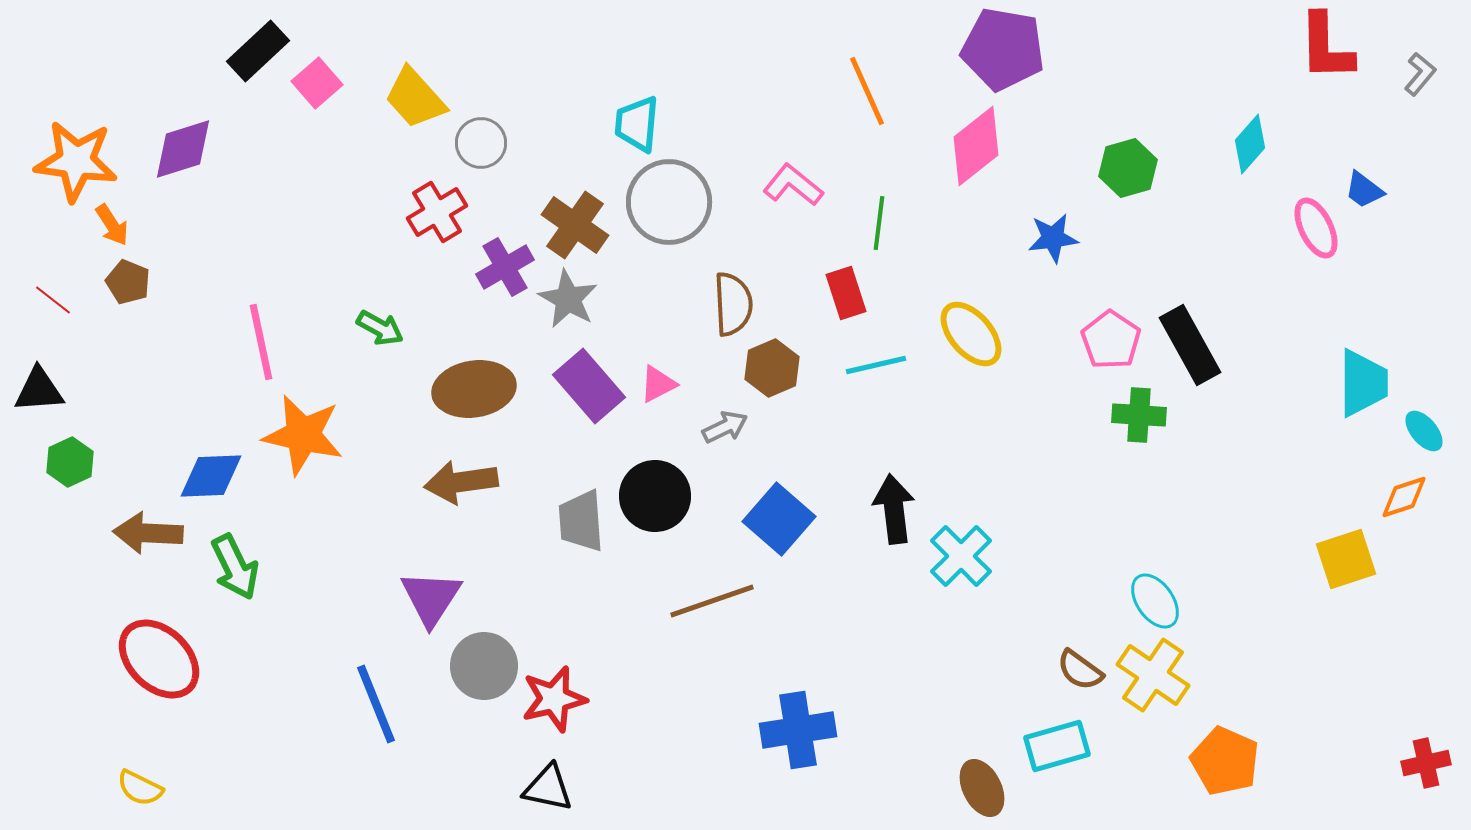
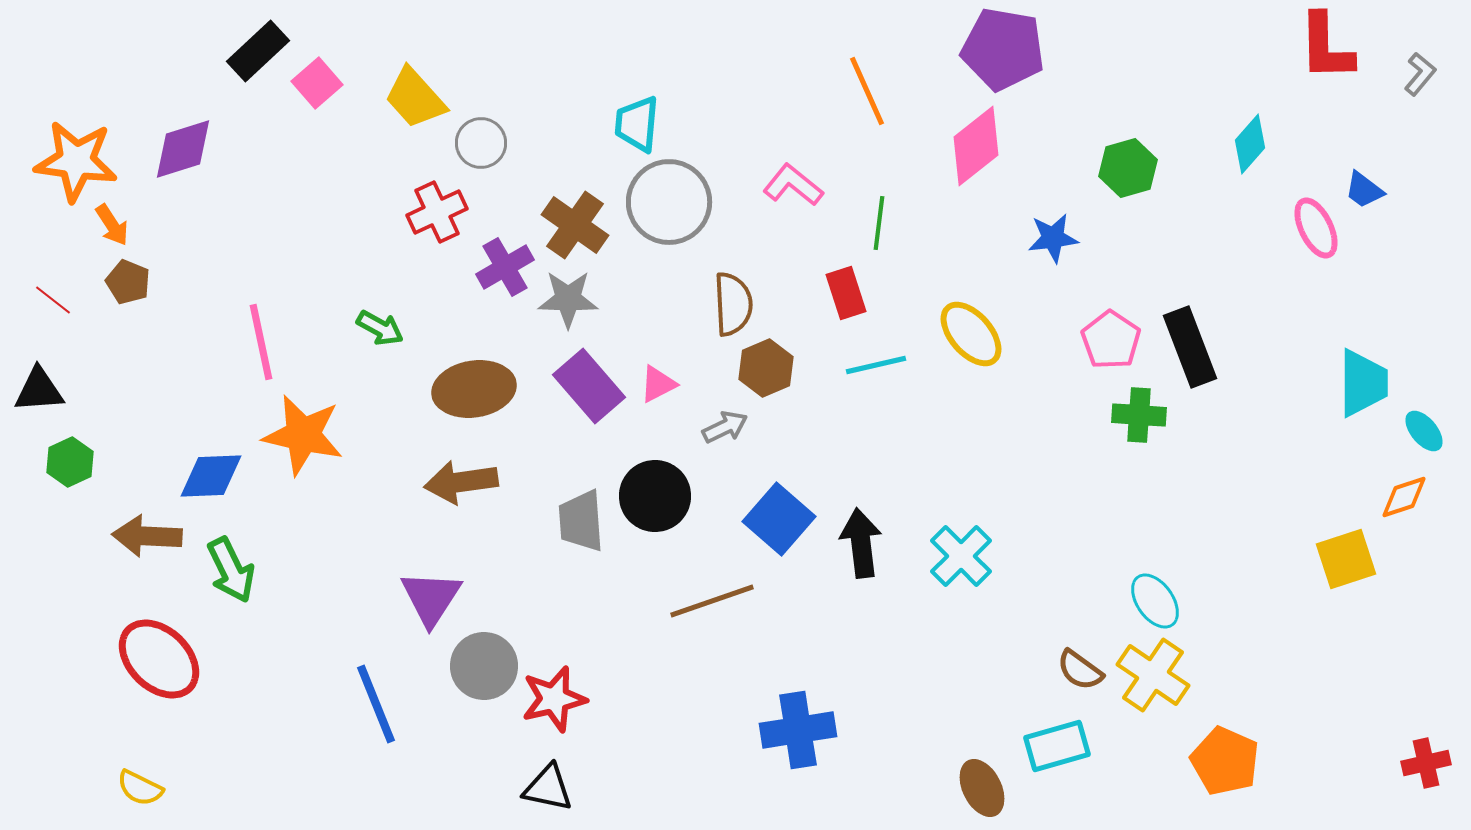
red cross at (437, 212): rotated 6 degrees clockwise
gray star at (568, 299): rotated 28 degrees counterclockwise
black rectangle at (1190, 345): moved 2 px down; rotated 8 degrees clockwise
brown hexagon at (772, 368): moved 6 px left
black arrow at (894, 509): moved 33 px left, 34 px down
brown arrow at (148, 533): moved 1 px left, 3 px down
green arrow at (235, 567): moved 4 px left, 3 px down
